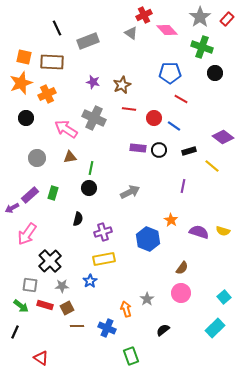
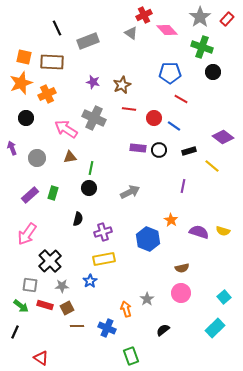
black circle at (215, 73): moved 2 px left, 1 px up
purple arrow at (12, 208): moved 60 px up; rotated 96 degrees clockwise
brown semicircle at (182, 268): rotated 40 degrees clockwise
